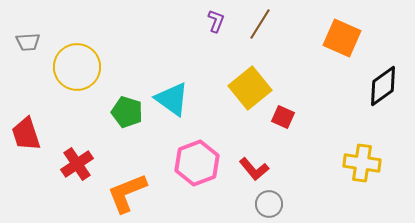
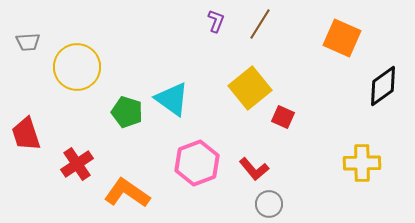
yellow cross: rotated 9 degrees counterclockwise
orange L-shape: rotated 57 degrees clockwise
